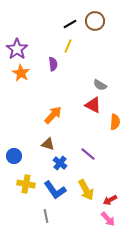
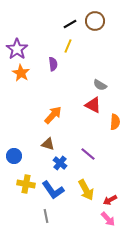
blue L-shape: moved 2 px left
